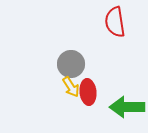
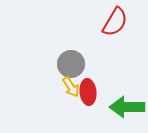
red semicircle: rotated 140 degrees counterclockwise
